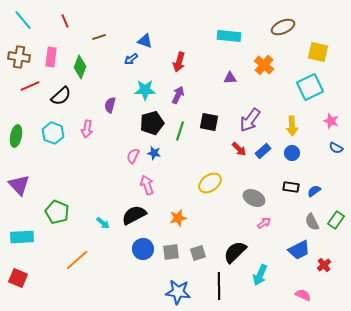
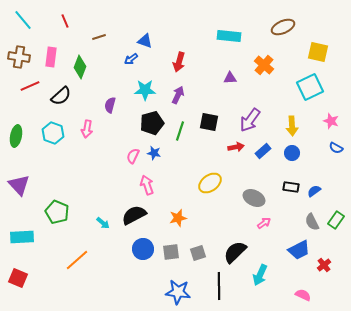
red arrow at (239, 149): moved 3 px left, 2 px up; rotated 56 degrees counterclockwise
